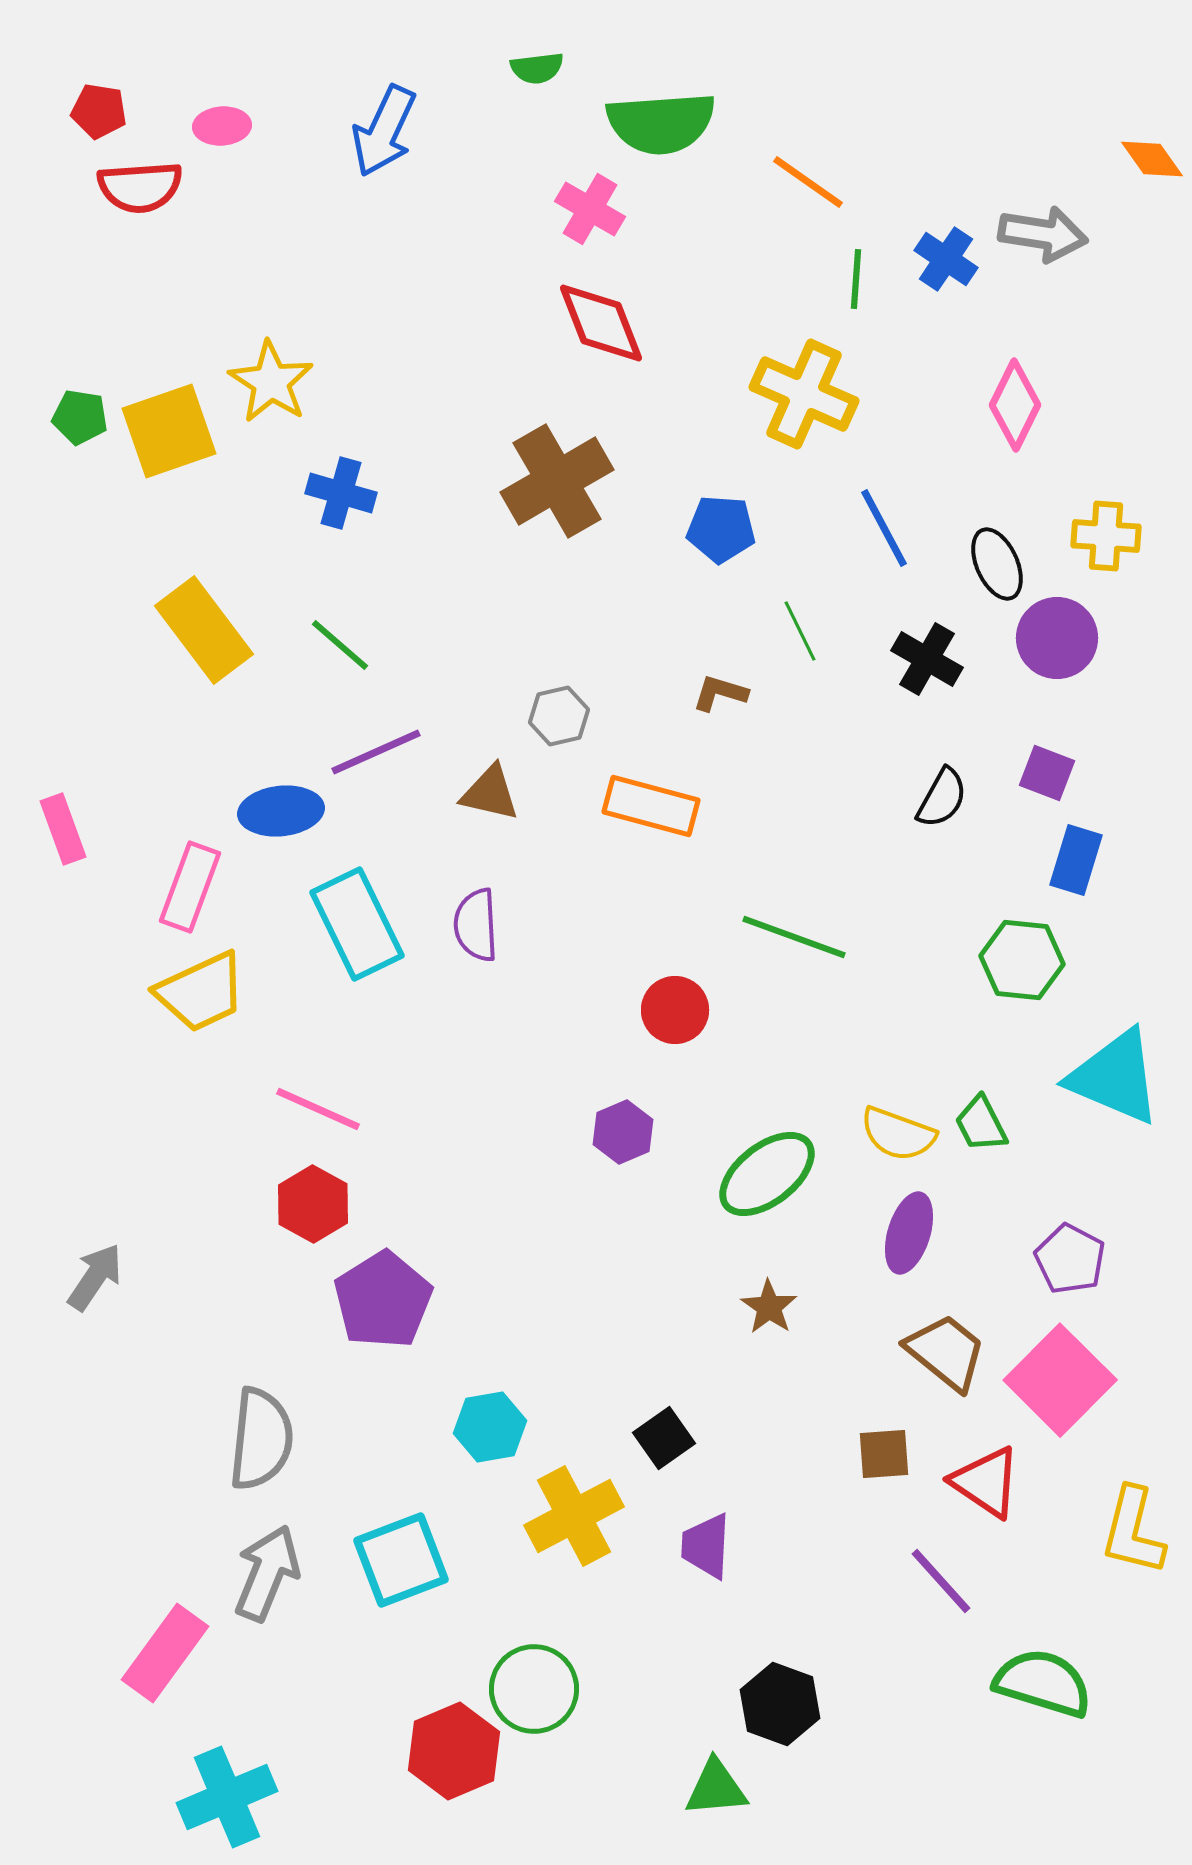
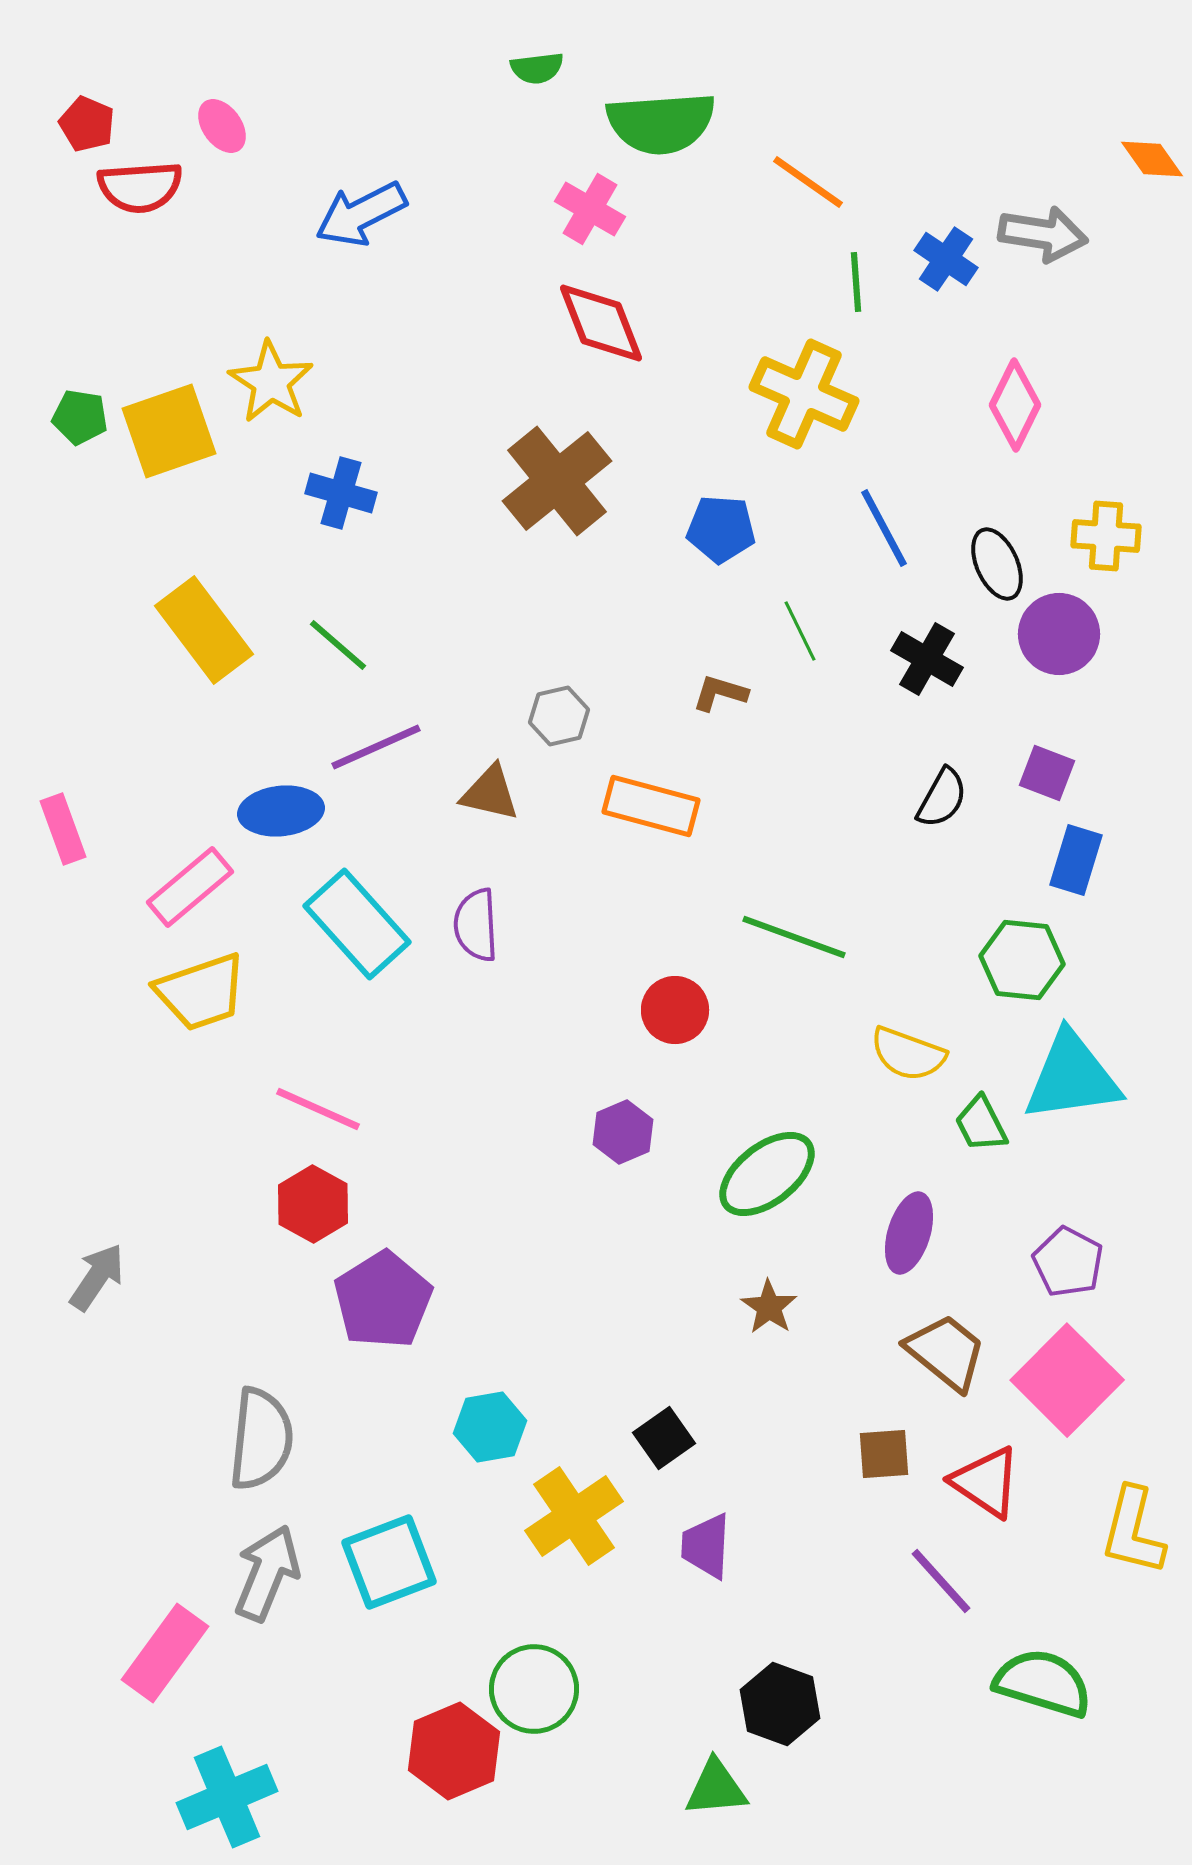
red pentagon at (99, 111): moved 12 px left, 13 px down; rotated 14 degrees clockwise
pink ellipse at (222, 126): rotated 58 degrees clockwise
blue arrow at (384, 131): moved 23 px left, 83 px down; rotated 38 degrees clockwise
green line at (856, 279): moved 3 px down; rotated 8 degrees counterclockwise
brown cross at (557, 481): rotated 9 degrees counterclockwise
purple circle at (1057, 638): moved 2 px right, 4 px up
green line at (340, 645): moved 2 px left
purple line at (376, 752): moved 5 px up
pink rectangle at (190, 887): rotated 30 degrees clockwise
cyan rectangle at (357, 924): rotated 16 degrees counterclockwise
yellow trapezoid at (201, 992): rotated 6 degrees clockwise
cyan triangle at (1115, 1077): moved 43 px left; rotated 31 degrees counterclockwise
yellow semicircle at (898, 1134): moved 10 px right, 80 px up
purple pentagon at (1070, 1259): moved 2 px left, 3 px down
gray arrow at (95, 1277): moved 2 px right
pink square at (1060, 1380): moved 7 px right
yellow cross at (574, 1516): rotated 6 degrees counterclockwise
cyan square at (401, 1560): moved 12 px left, 2 px down
